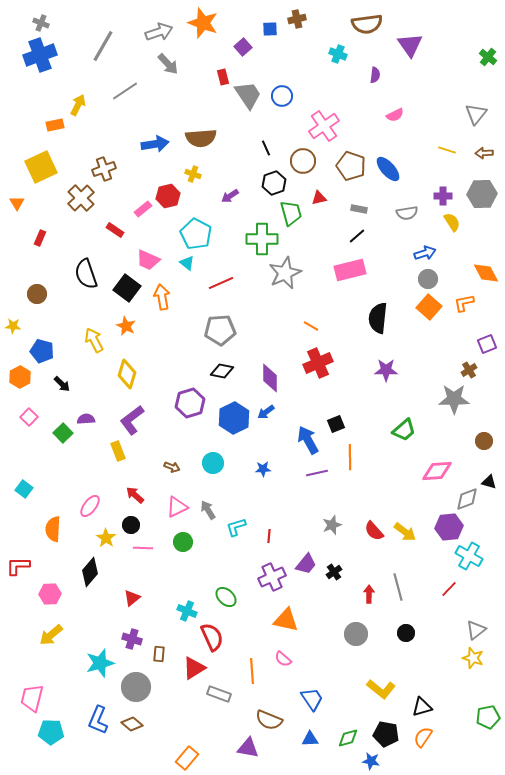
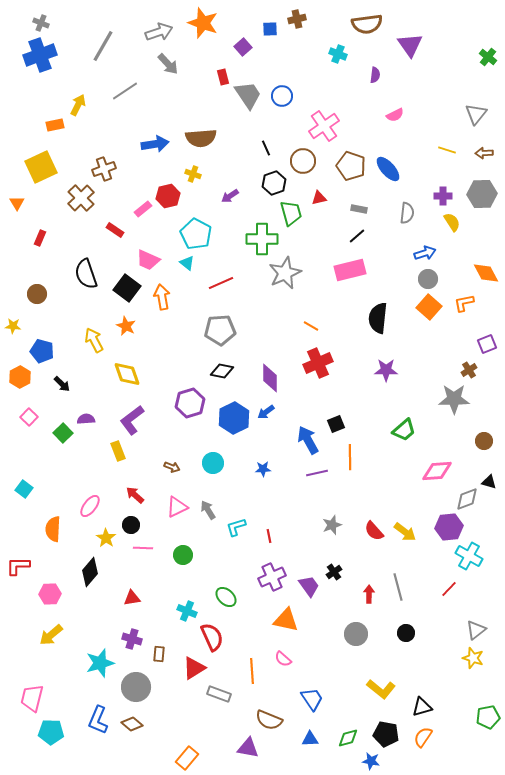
gray semicircle at (407, 213): rotated 75 degrees counterclockwise
yellow diamond at (127, 374): rotated 36 degrees counterclockwise
red line at (269, 536): rotated 16 degrees counterclockwise
green circle at (183, 542): moved 13 px down
purple trapezoid at (306, 564): moved 3 px right, 22 px down; rotated 75 degrees counterclockwise
red triangle at (132, 598): rotated 30 degrees clockwise
